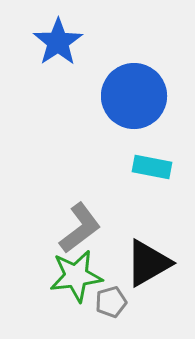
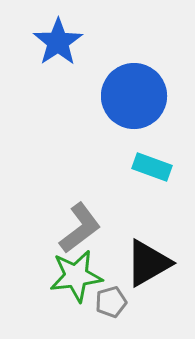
cyan rectangle: rotated 9 degrees clockwise
